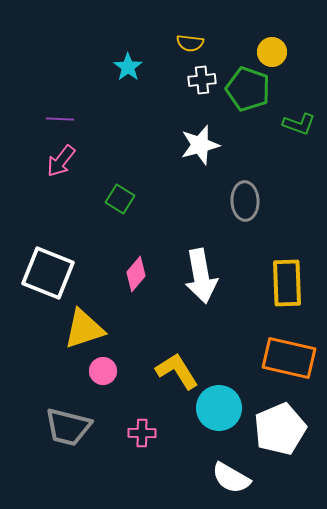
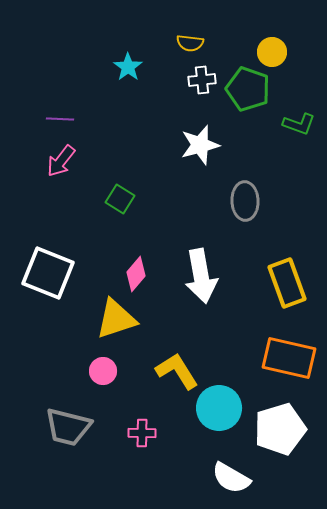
yellow rectangle: rotated 18 degrees counterclockwise
yellow triangle: moved 32 px right, 10 px up
white pentagon: rotated 6 degrees clockwise
